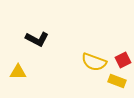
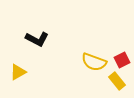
red square: moved 1 px left
yellow triangle: rotated 30 degrees counterclockwise
yellow rectangle: rotated 30 degrees clockwise
